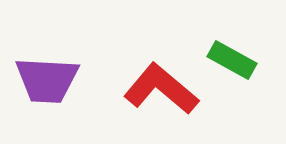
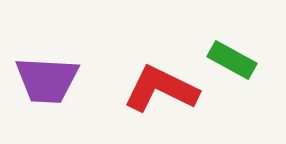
red L-shape: rotated 14 degrees counterclockwise
